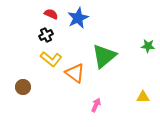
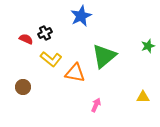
red semicircle: moved 25 px left, 25 px down
blue star: moved 3 px right, 2 px up
black cross: moved 1 px left, 2 px up
green star: rotated 24 degrees counterclockwise
orange triangle: rotated 25 degrees counterclockwise
